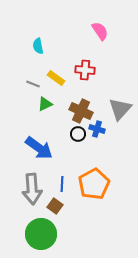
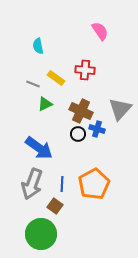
gray arrow: moved 5 px up; rotated 24 degrees clockwise
